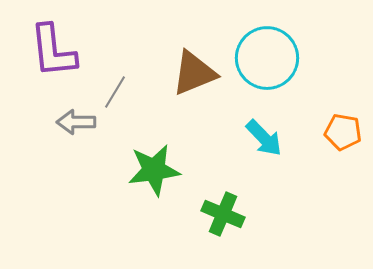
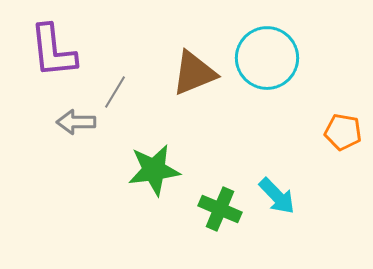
cyan arrow: moved 13 px right, 58 px down
green cross: moved 3 px left, 5 px up
